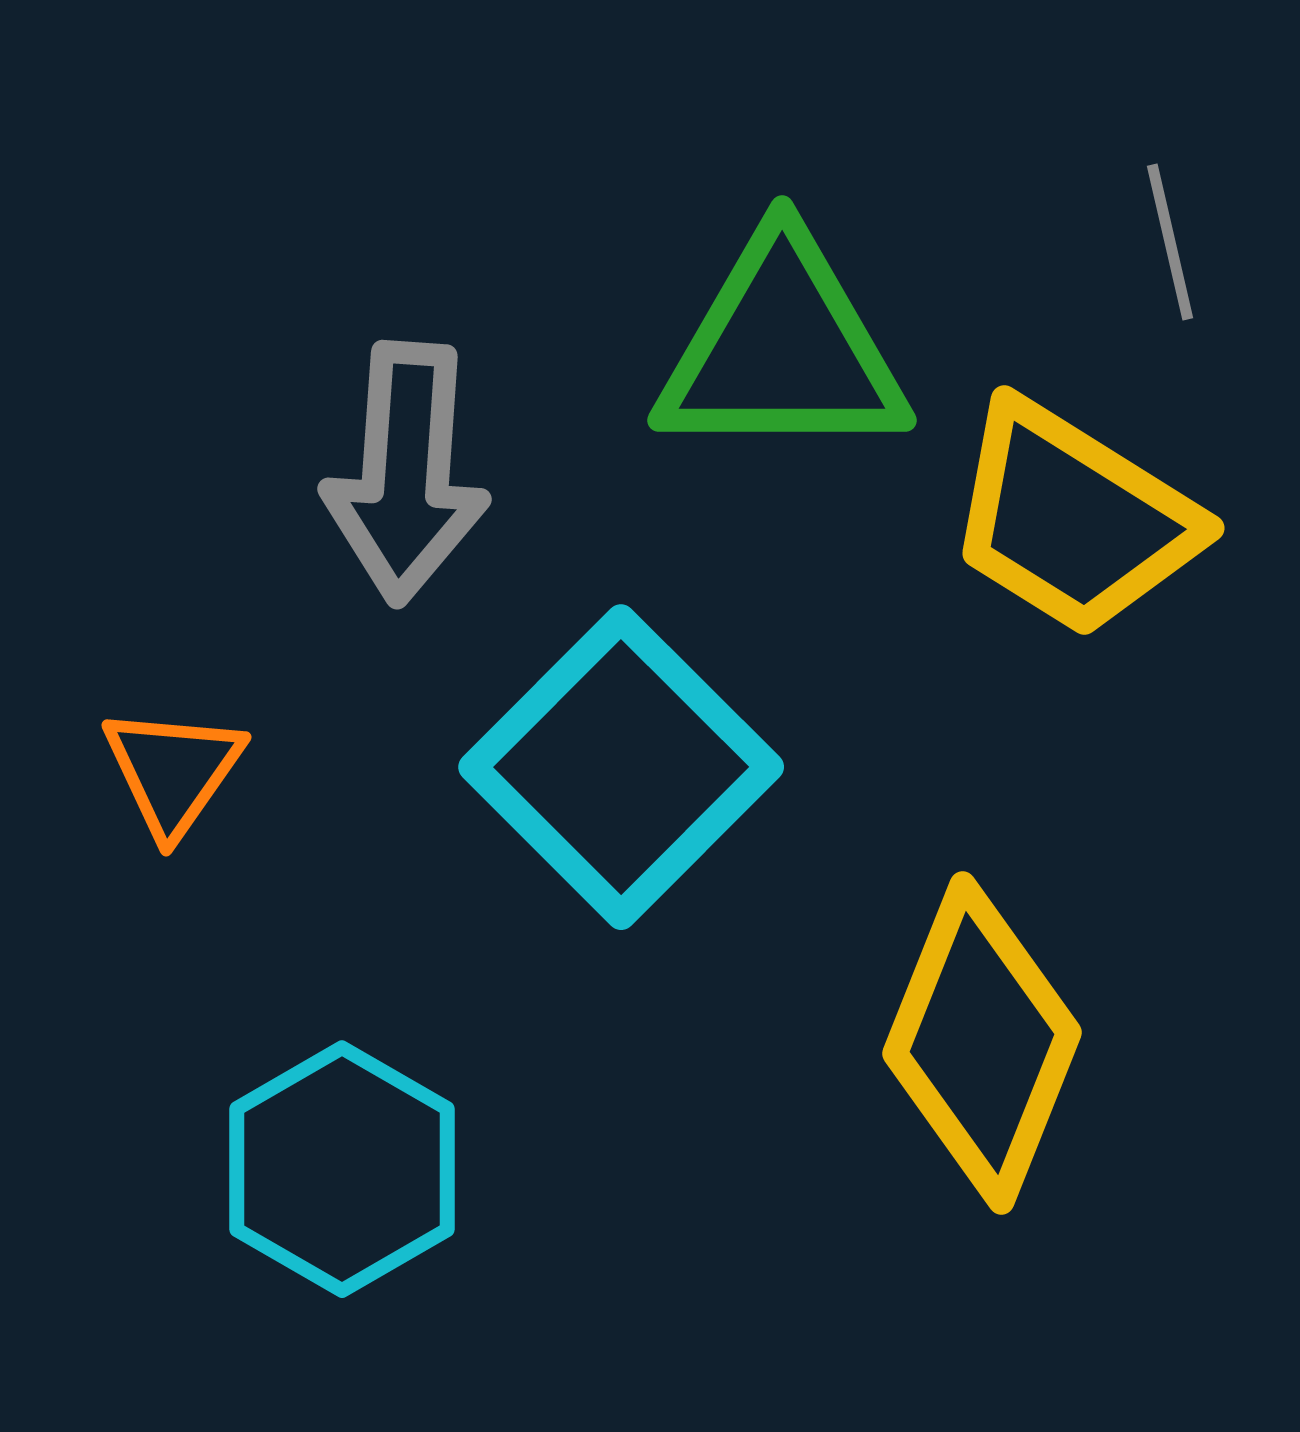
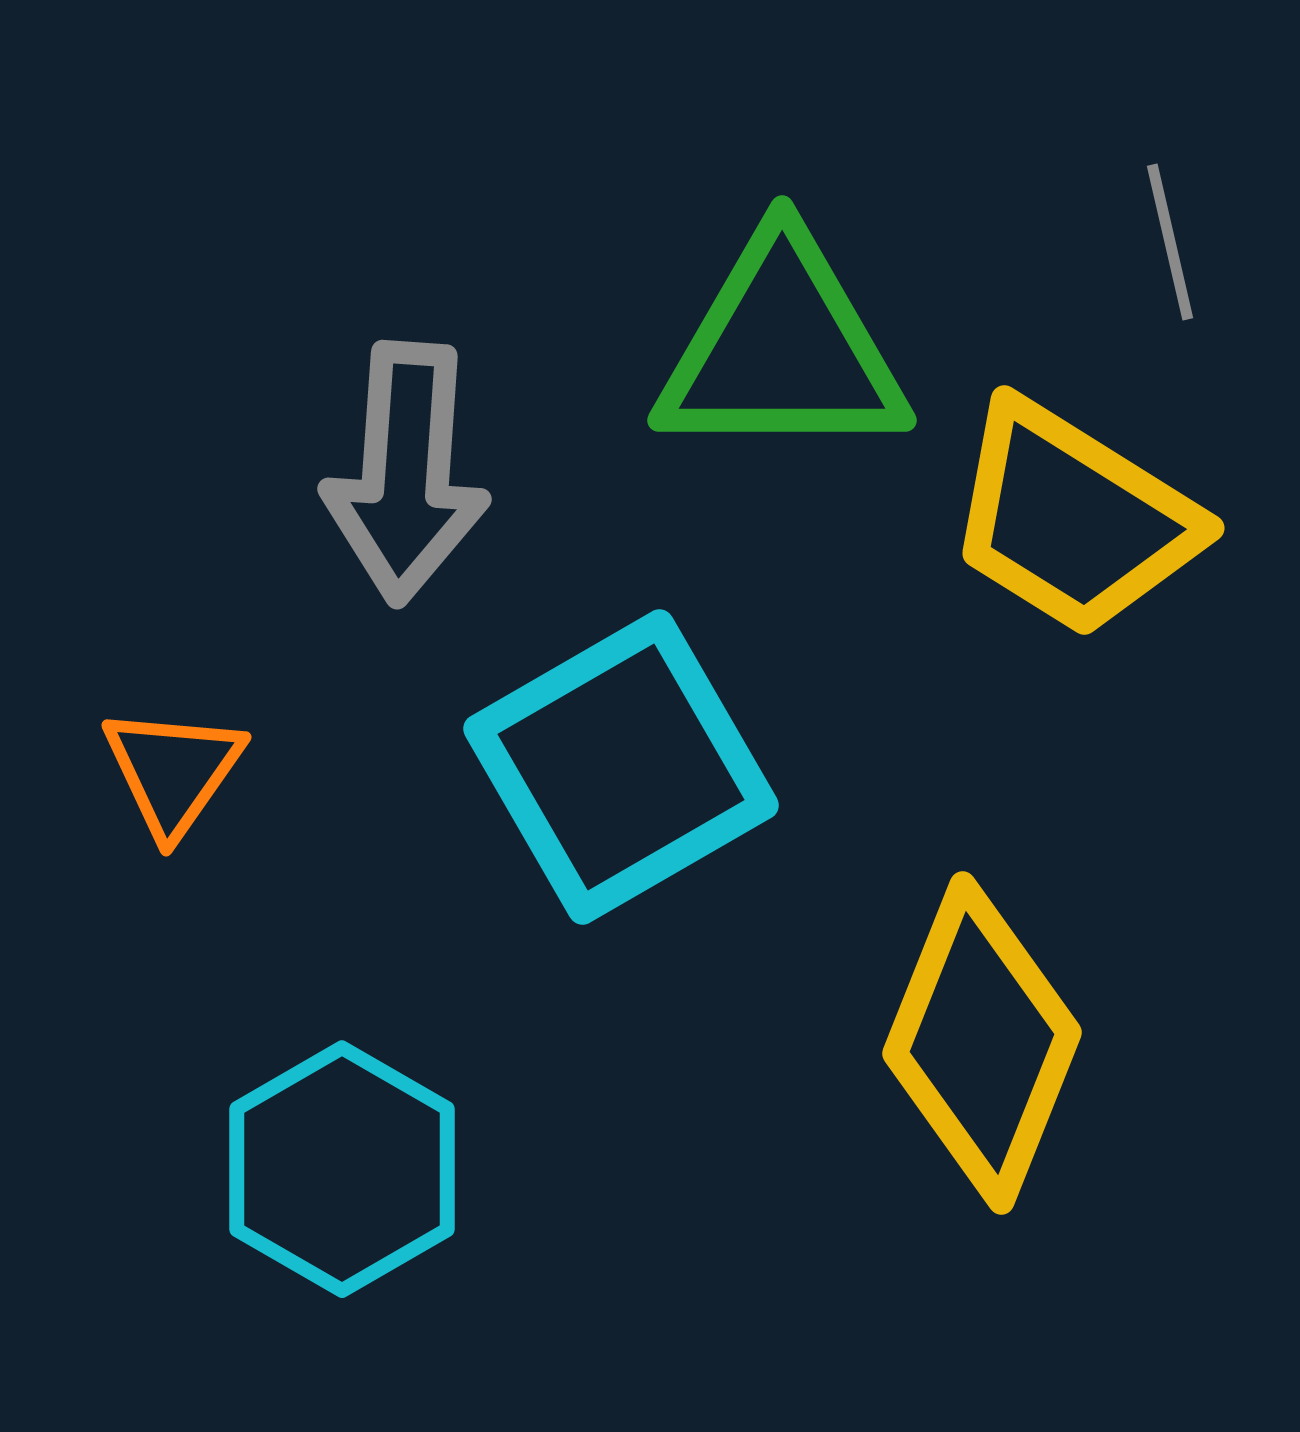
cyan square: rotated 15 degrees clockwise
